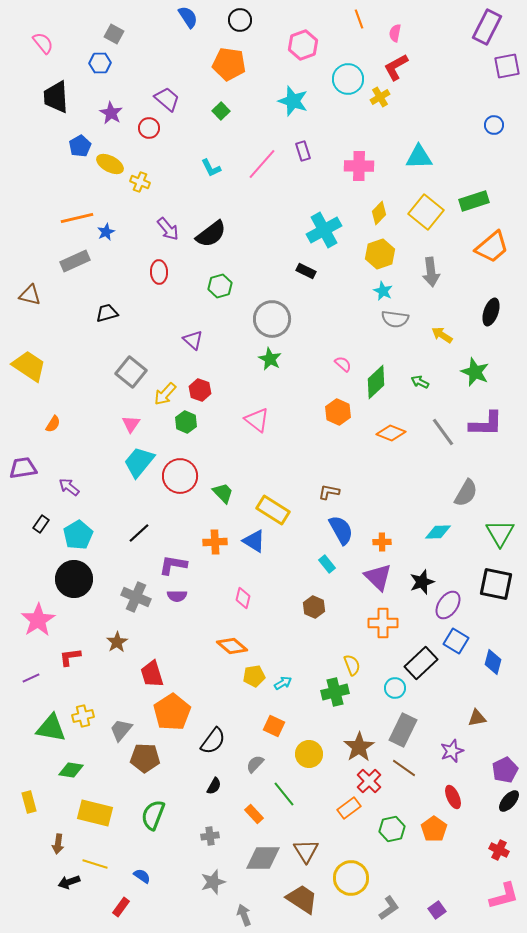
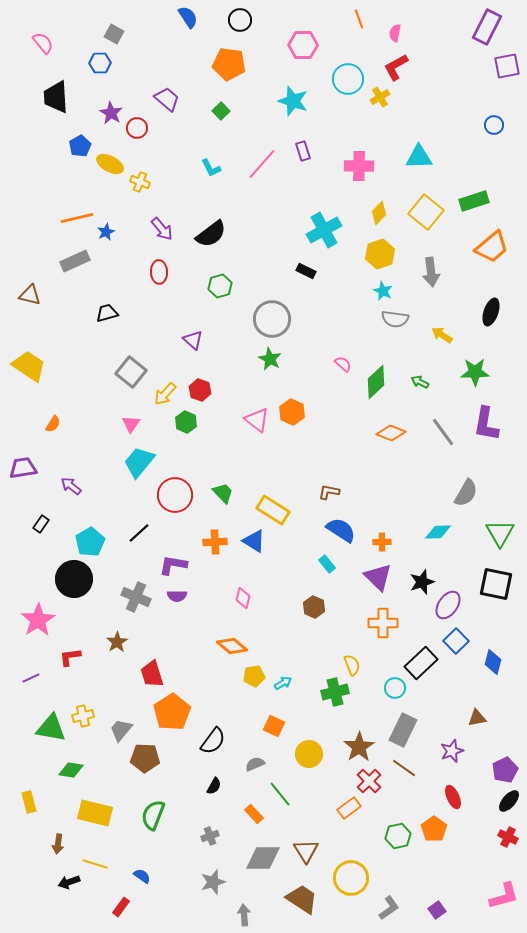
pink hexagon at (303, 45): rotated 20 degrees clockwise
red circle at (149, 128): moved 12 px left
purple arrow at (168, 229): moved 6 px left
green star at (475, 372): rotated 24 degrees counterclockwise
orange hexagon at (338, 412): moved 46 px left
purple L-shape at (486, 424): rotated 99 degrees clockwise
red circle at (180, 476): moved 5 px left, 19 px down
purple arrow at (69, 487): moved 2 px right, 1 px up
blue semicircle at (341, 530): rotated 28 degrees counterclockwise
cyan pentagon at (78, 535): moved 12 px right, 7 px down
blue square at (456, 641): rotated 15 degrees clockwise
gray semicircle at (255, 764): rotated 24 degrees clockwise
green line at (284, 794): moved 4 px left
green hexagon at (392, 829): moved 6 px right, 7 px down
gray cross at (210, 836): rotated 12 degrees counterclockwise
red cross at (499, 850): moved 9 px right, 13 px up
gray arrow at (244, 915): rotated 15 degrees clockwise
